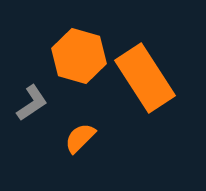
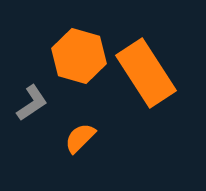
orange rectangle: moved 1 px right, 5 px up
